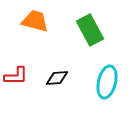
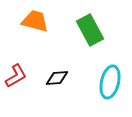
red L-shape: rotated 30 degrees counterclockwise
cyan ellipse: moved 3 px right
